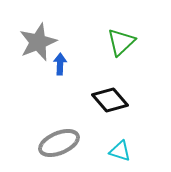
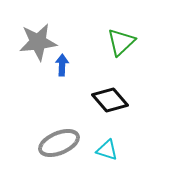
gray star: rotated 15 degrees clockwise
blue arrow: moved 2 px right, 1 px down
cyan triangle: moved 13 px left, 1 px up
